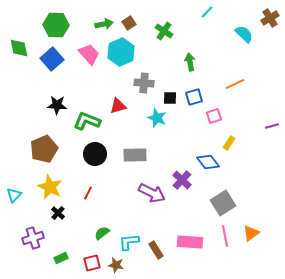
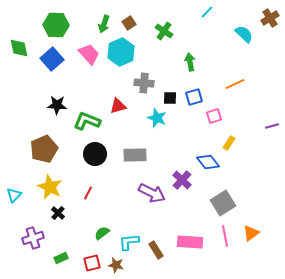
green arrow at (104, 24): rotated 120 degrees clockwise
